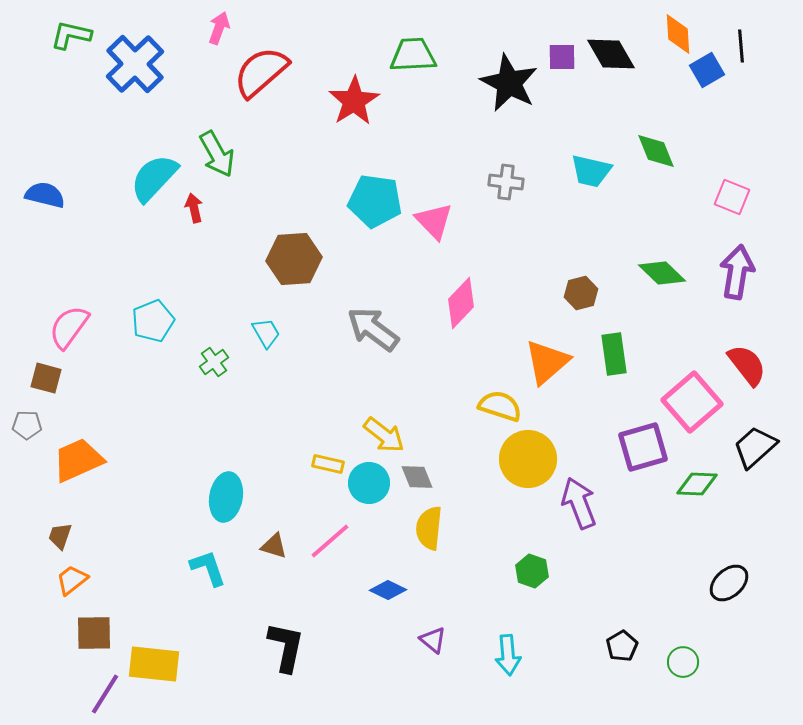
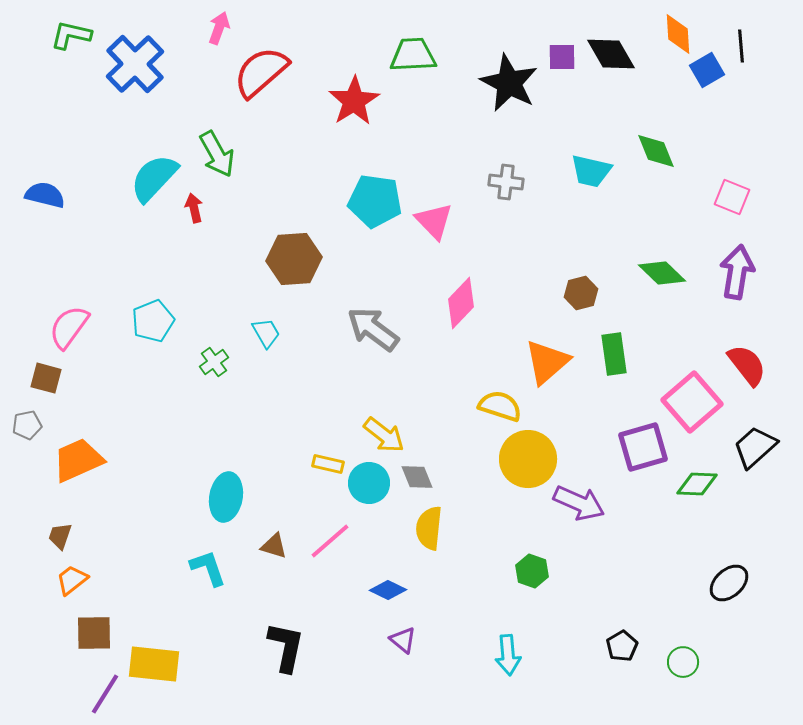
gray pentagon at (27, 425): rotated 12 degrees counterclockwise
purple arrow at (579, 503): rotated 135 degrees clockwise
purple triangle at (433, 640): moved 30 px left
